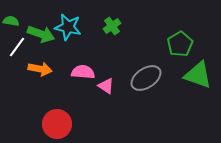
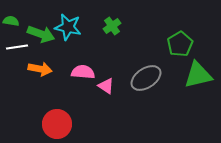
white line: rotated 45 degrees clockwise
green triangle: rotated 32 degrees counterclockwise
